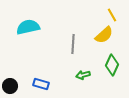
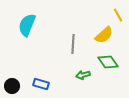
yellow line: moved 6 px right
cyan semicircle: moved 1 px left, 2 px up; rotated 55 degrees counterclockwise
green diamond: moved 4 px left, 3 px up; rotated 60 degrees counterclockwise
black circle: moved 2 px right
